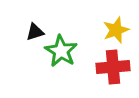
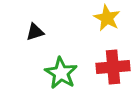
yellow star: moved 9 px left, 12 px up; rotated 24 degrees counterclockwise
green star: moved 22 px down
